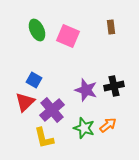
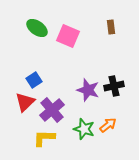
green ellipse: moved 2 px up; rotated 30 degrees counterclockwise
blue square: rotated 28 degrees clockwise
purple star: moved 2 px right
green star: moved 1 px down
yellow L-shape: rotated 105 degrees clockwise
